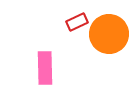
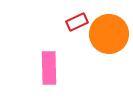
pink rectangle: moved 4 px right
